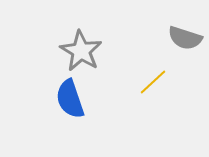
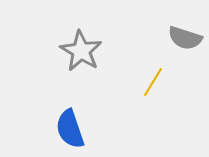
yellow line: rotated 16 degrees counterclockwise
blue semicircle: moved 30 px down
